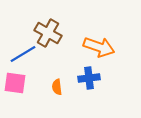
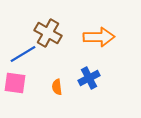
orange arrow: moved 10 px up; rotated 20 degrees counterclockwise
blue cross: rotated 20 degrees counterclockwise
